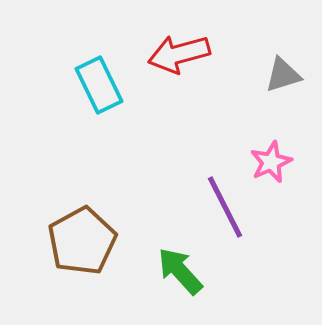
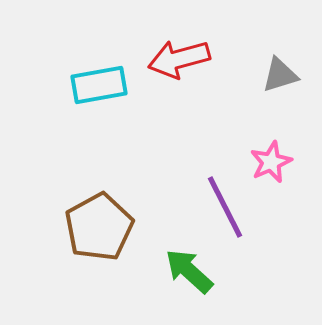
red arrow: moved 5 px down
gray triangle: moved 3 px left
cyan rectangle: rotated 74 degrees counterclockwise
brown pentagon: moved 17 px right, 14 px up
green arrow: moved 9 px right; rotated 6 degrees counterclockwise
